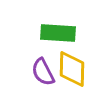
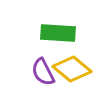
yellow diamond: rotated 51 degrees counterclockwise
